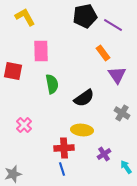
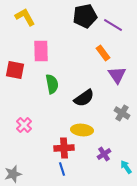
red square: moved 2 px right, 1 px up
